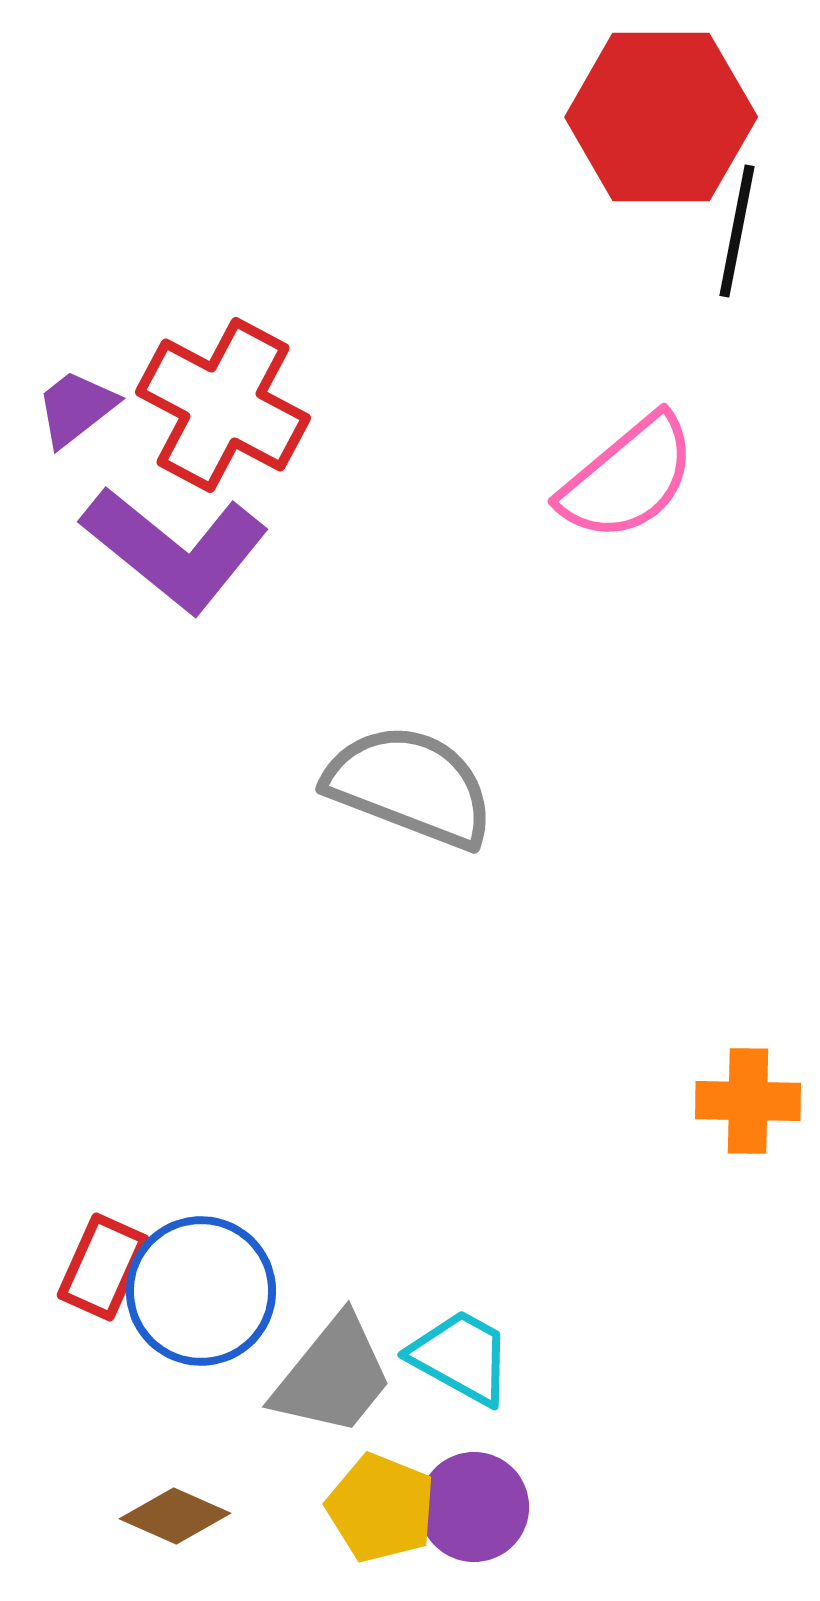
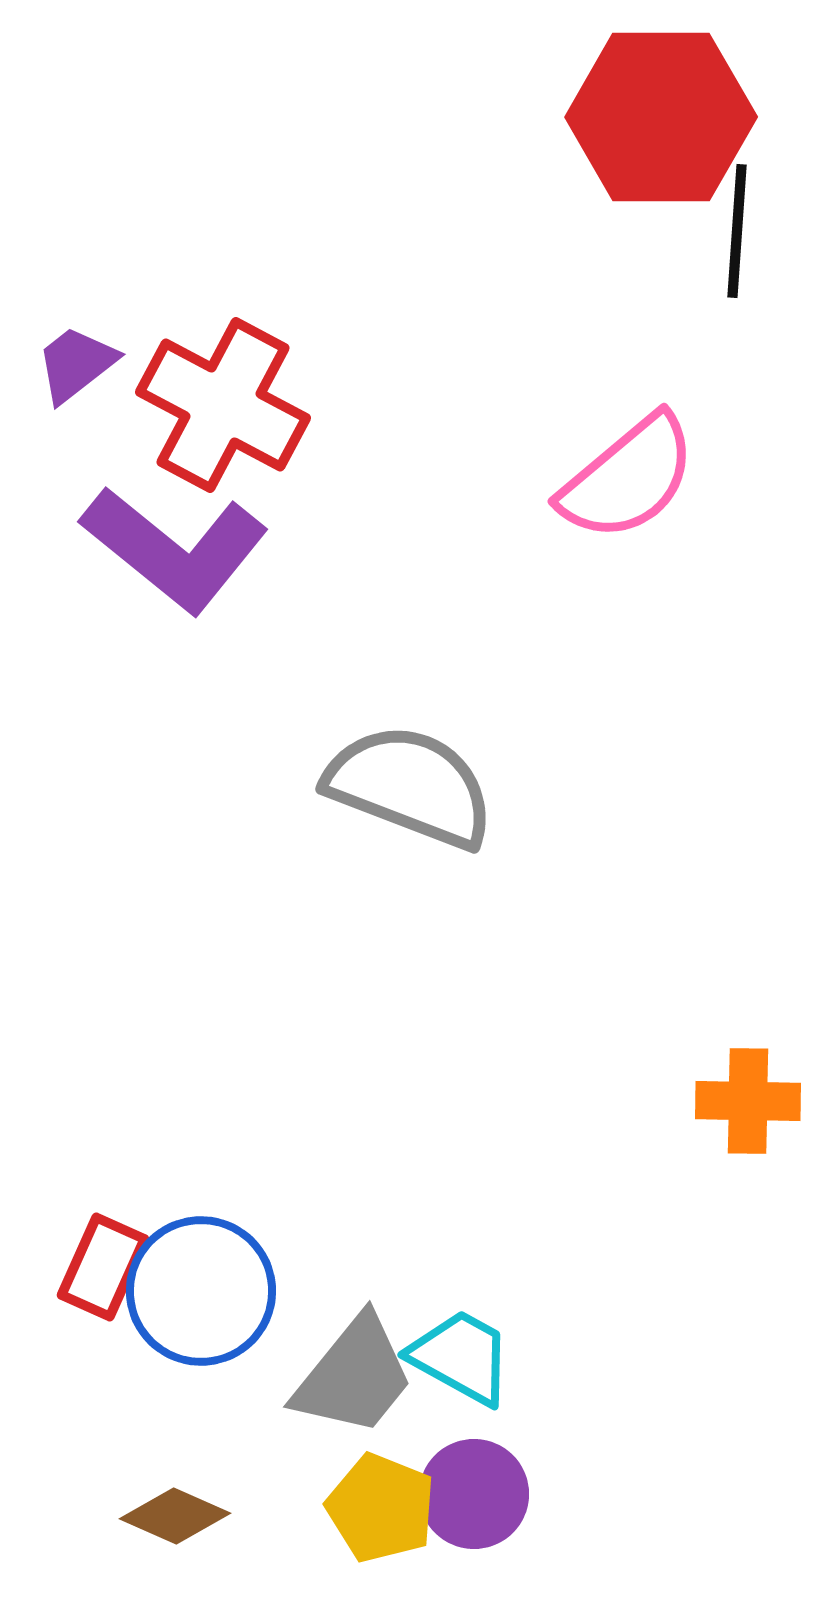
black line: rotated 7 degrees counterclockwise
purple trapezoid: moved 44 px up
gray trapezoid: moved 21 px right
purple circle: moved 13 px up
